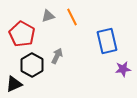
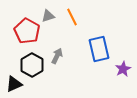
red pentagon: moved 5 px right, 3 px up
blue rectangle: moved 8 px left, 8 px down
purple star: rotated 21 degrees counterclockwise
